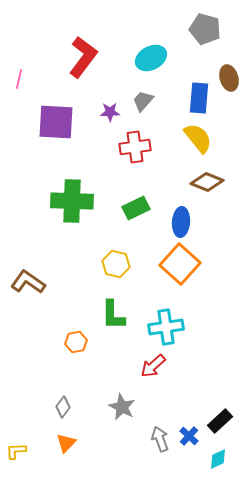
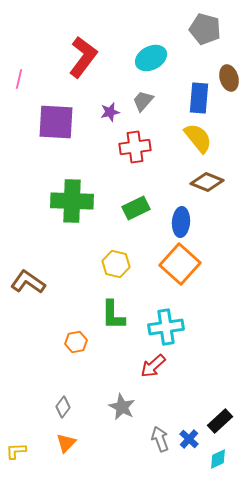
purple star: rotated 12 degrees counterclockwise
blue cross: moved 3 px down
